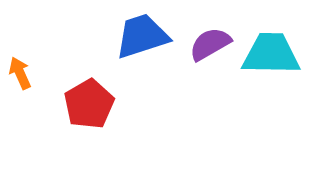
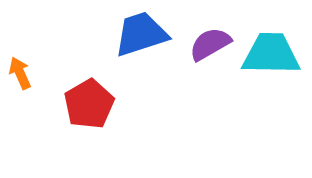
blue trapezoid: moved 1 px left, 2 px up
